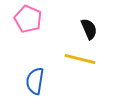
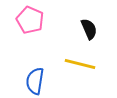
pink pentagon: moved 2 px right, 1 px down
yellow line: moved 5 px down
